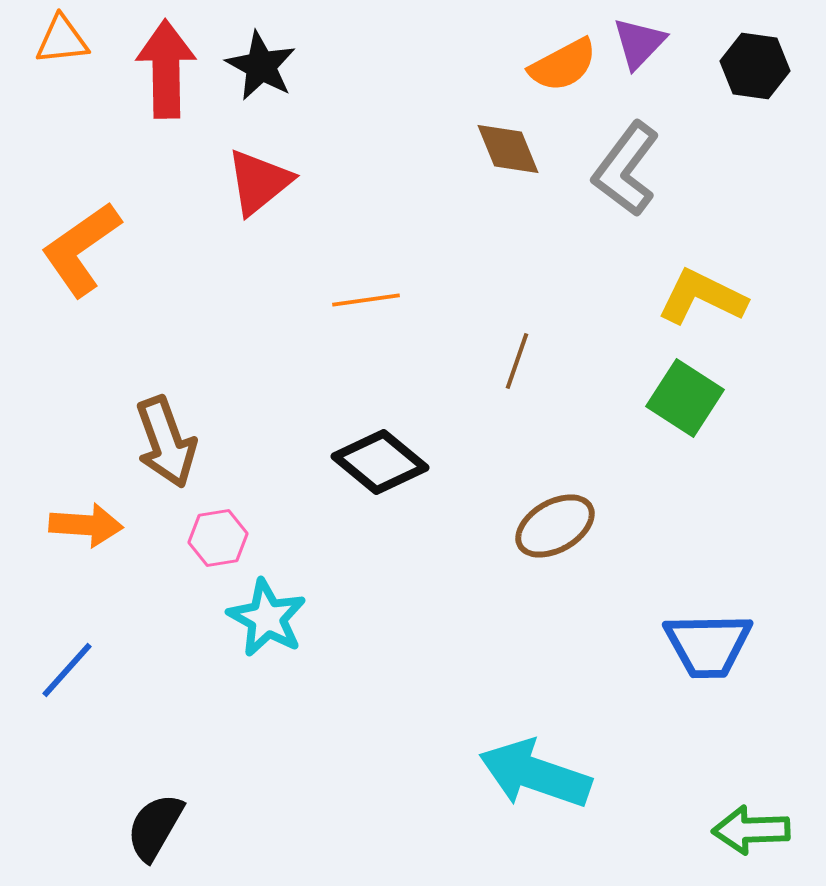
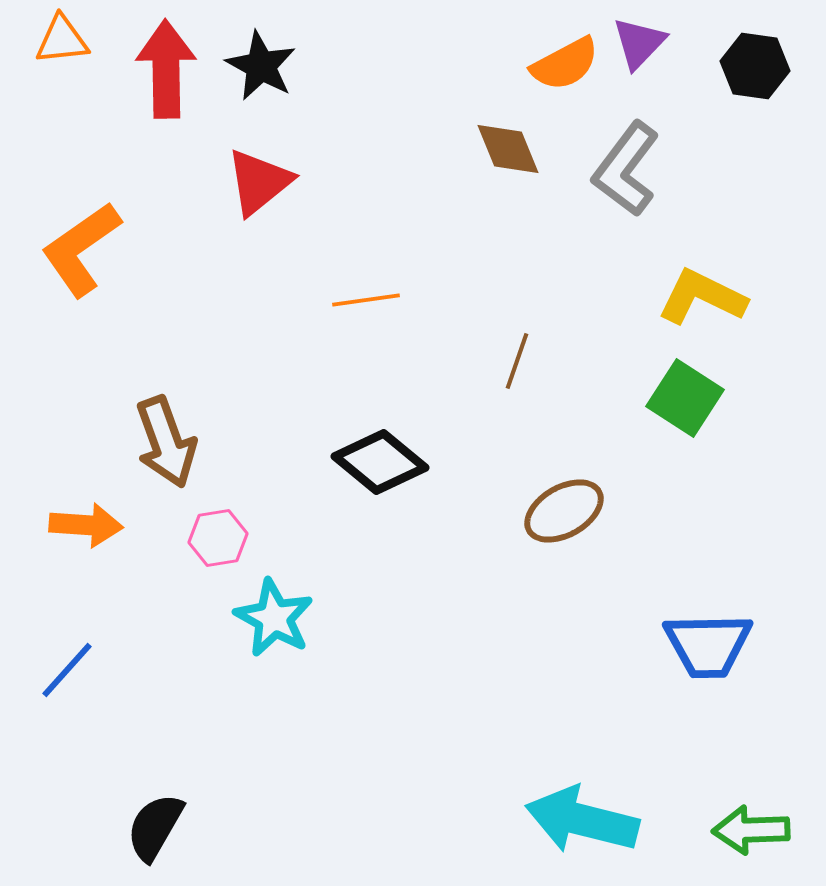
orange semicircle: moved 2 px right, 1 px up
brown ellipse: moved 9 px right, 15 px up
cyan star: moved 7 px right
cyan arrow: moved 47 px right, 46 px down; rotated 5 degrees counterclockwise
